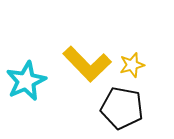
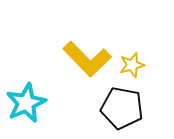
yellow L-shape: moved 5 px up
cyan star: moved 22 px down
